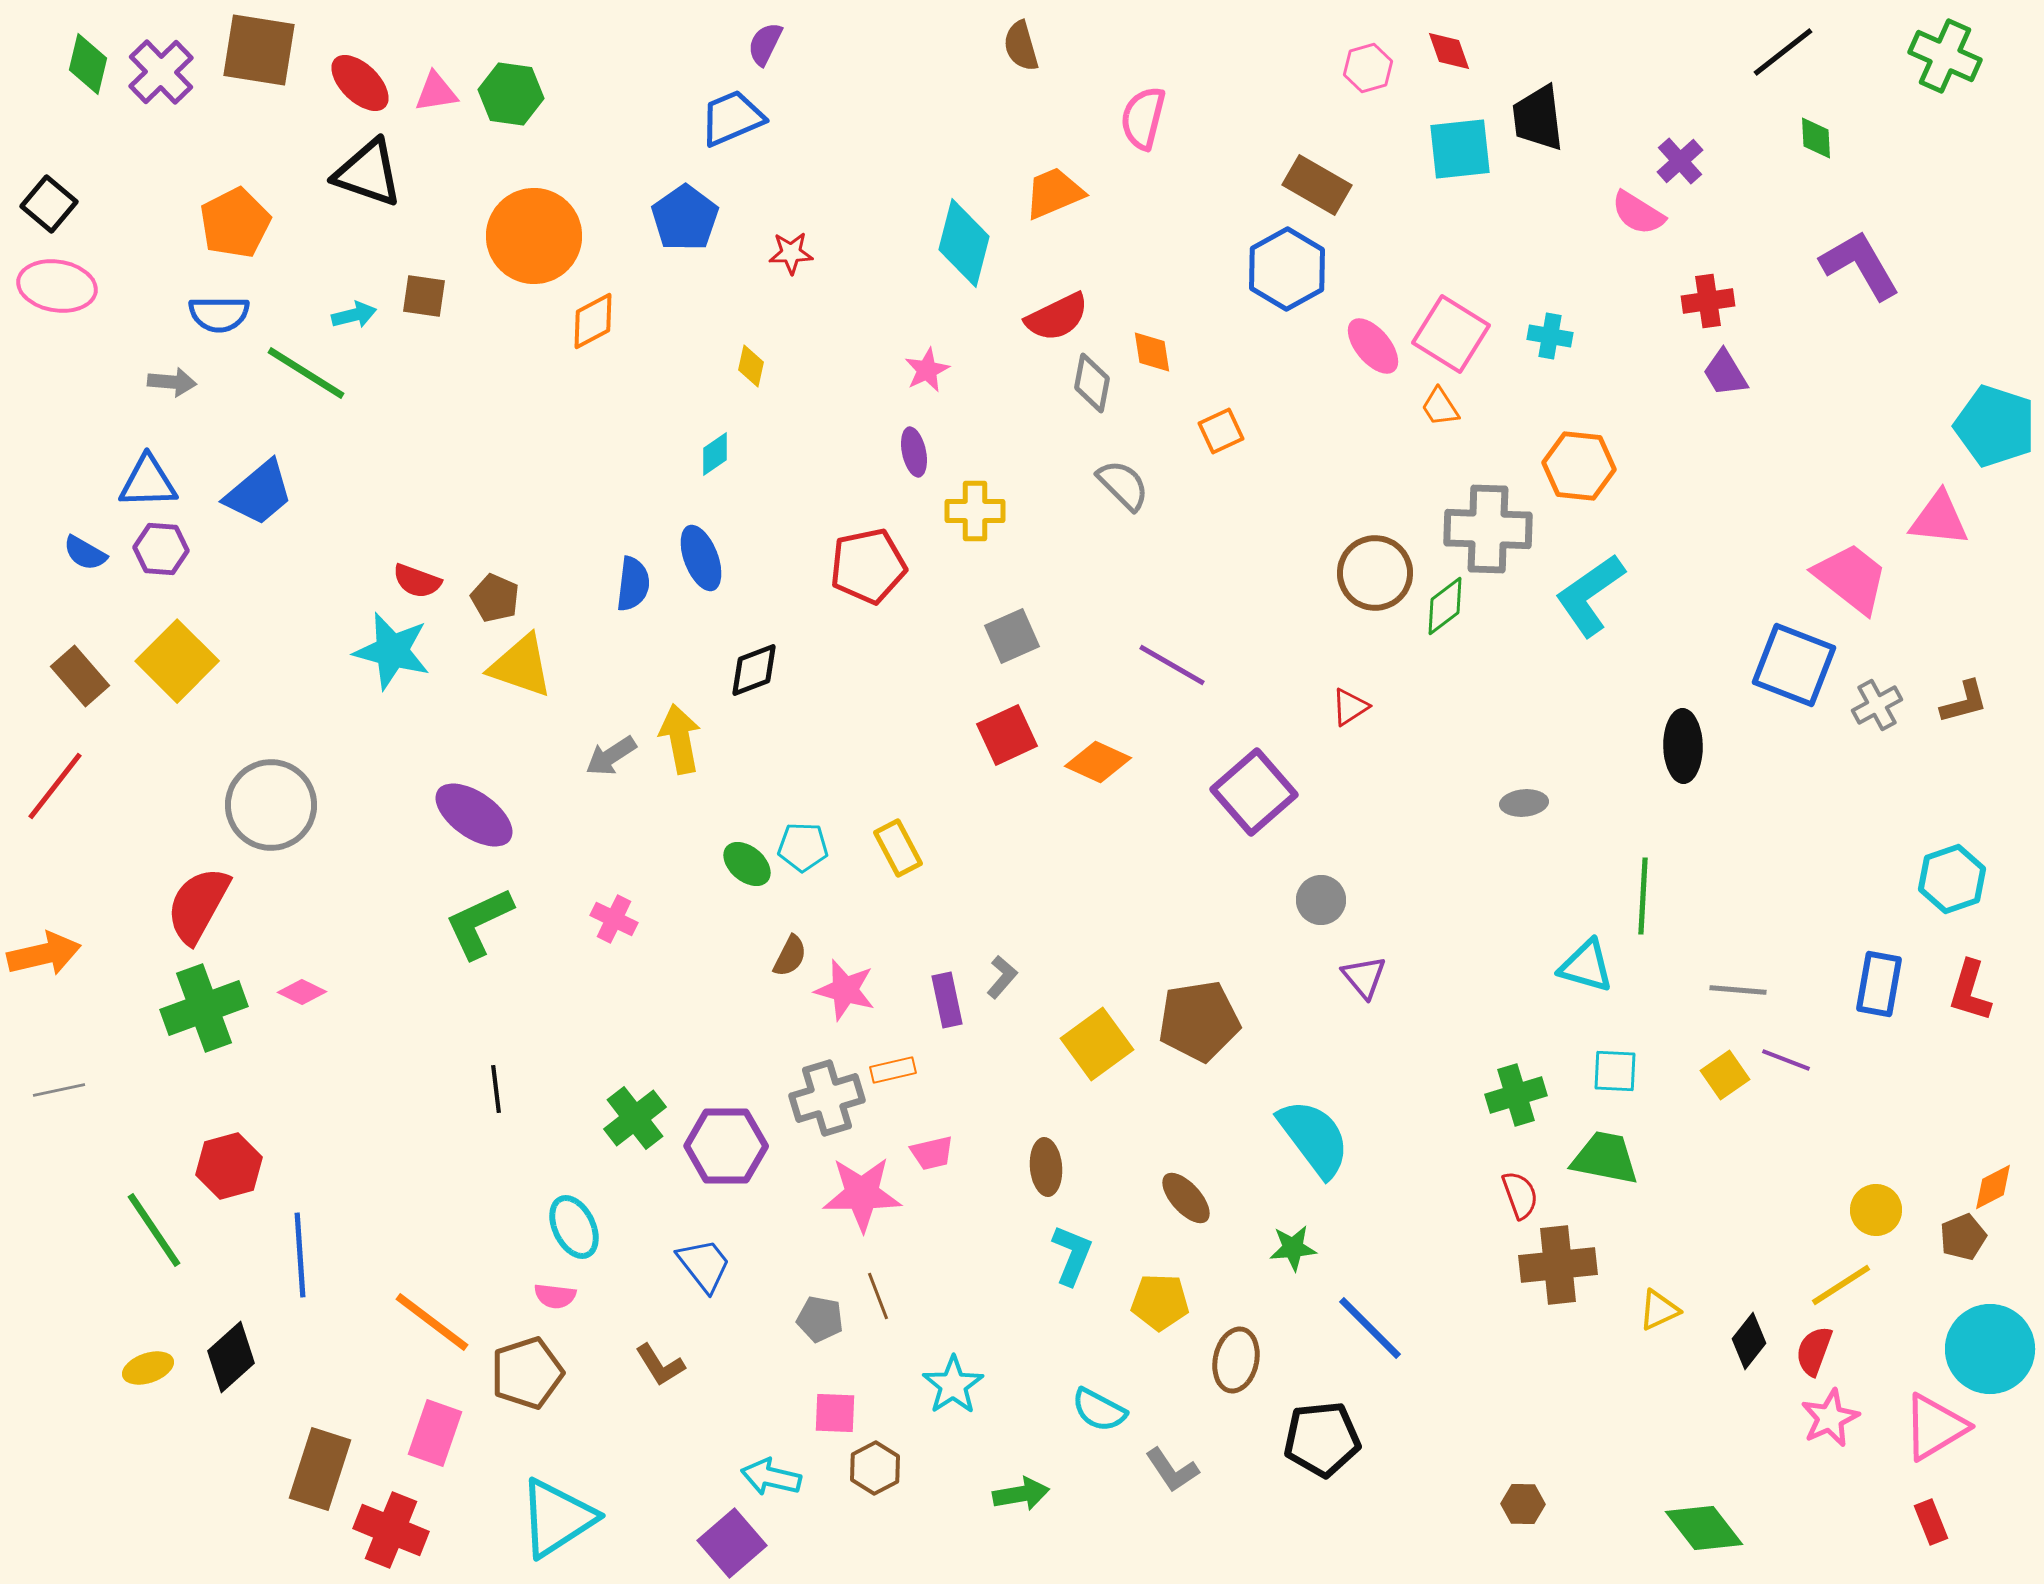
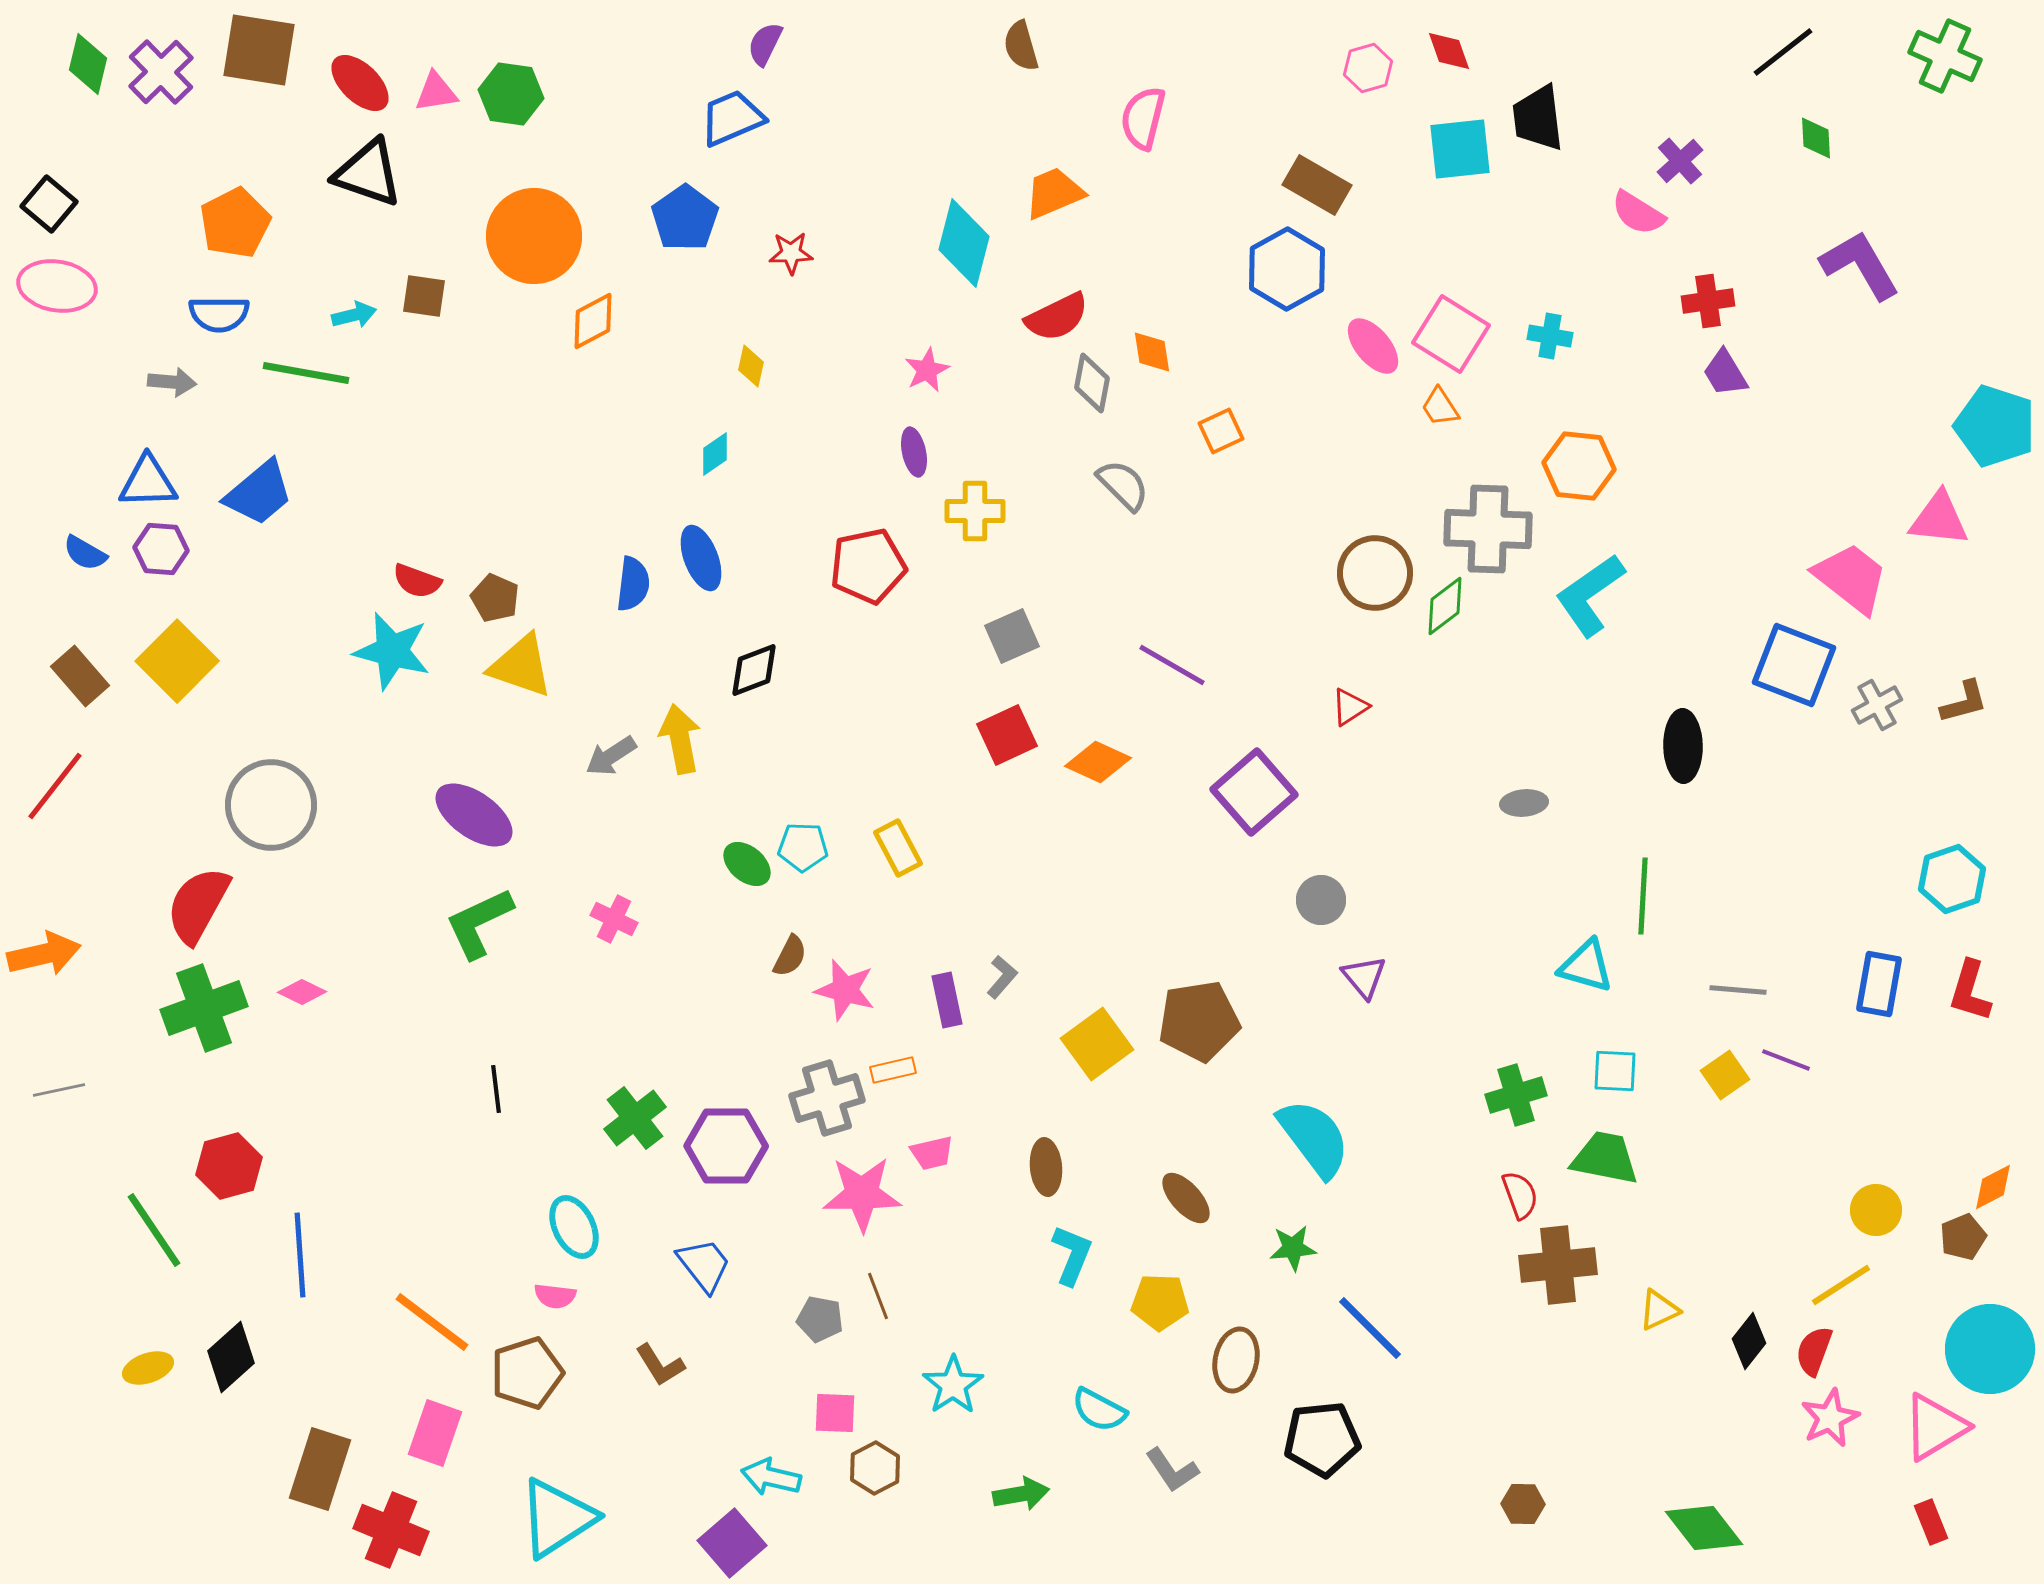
green line at (306, 373): rotated 22 degrees counterclockwise
